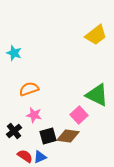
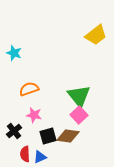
green triangle: moved 18 px left, 1 px down; rotated 25 degrees clockwise
red semicircle: moved 2 px up; rotated 126 degrees counterclockwise
